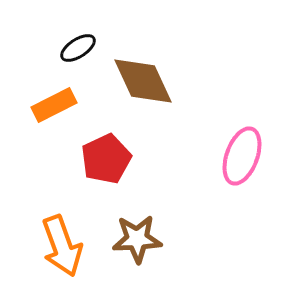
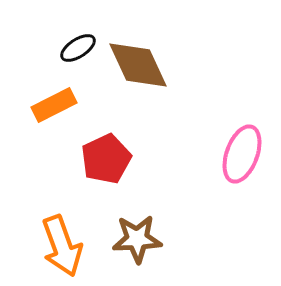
brown diamond: moved 5 px left, 16 px up
pink ellipse: moved 2 px up
